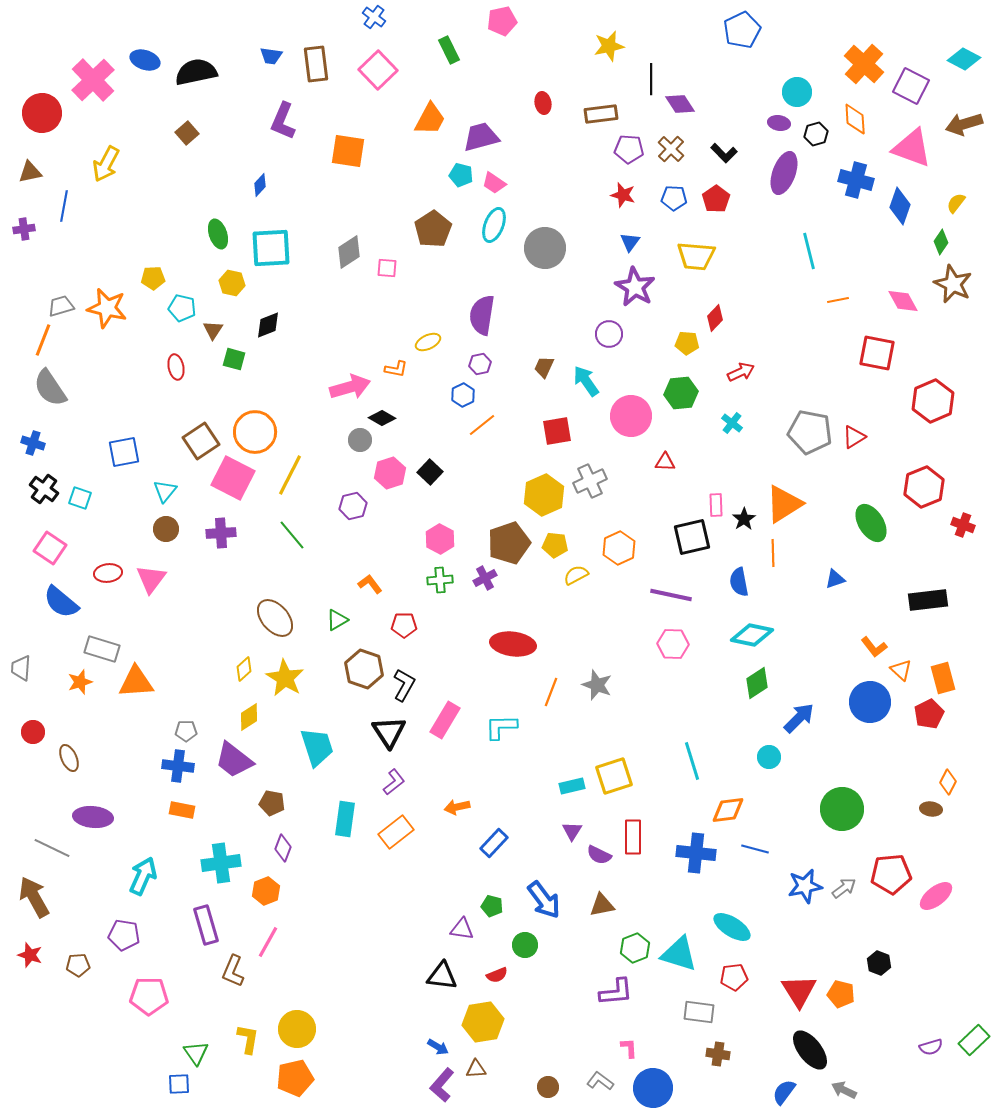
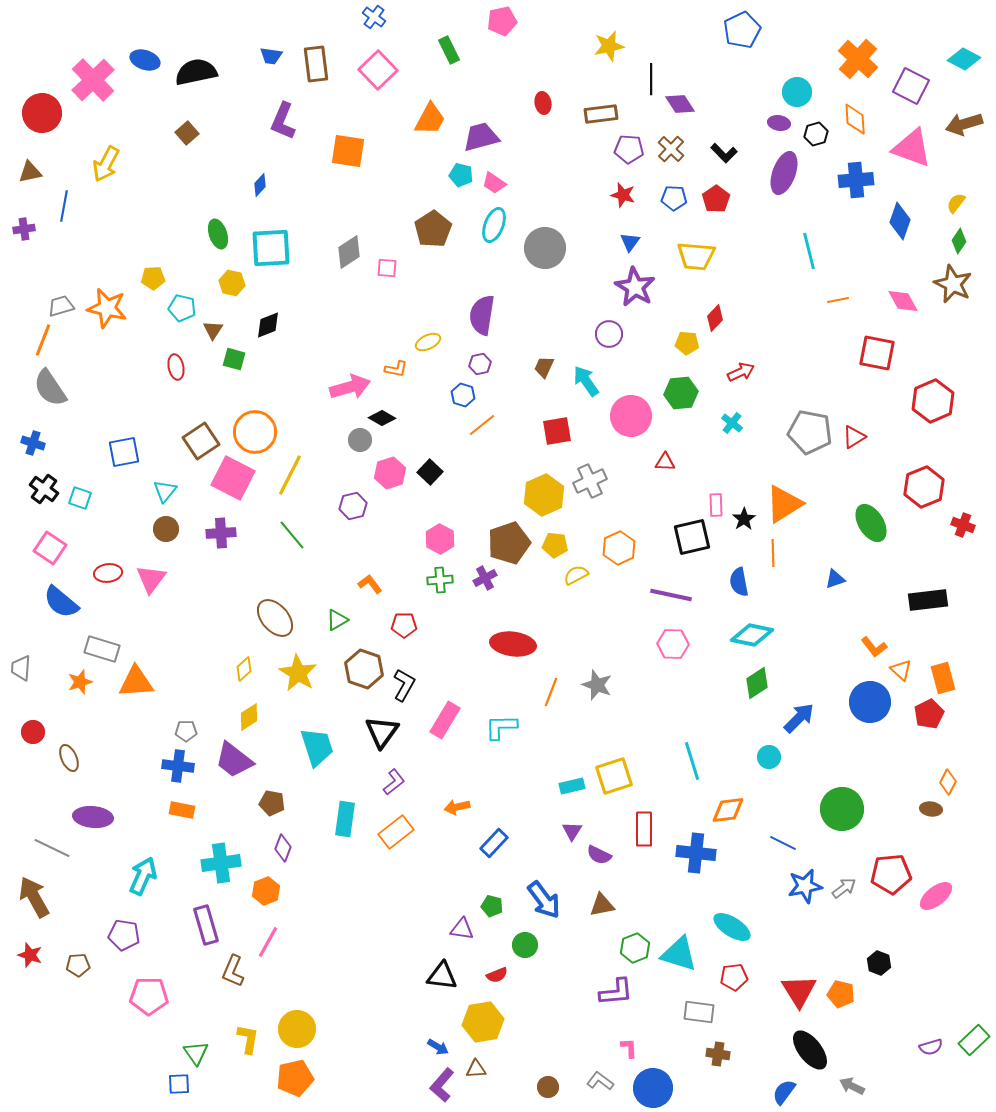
orange cross at (864, 64): moved 6 px left, 5 px up
blue cross at (856, 180): rotated 20 degrees counterclockwise
blue diamond at (900, 206): moved 15 px down
green diamond at (941, 242): moved 18 px right, 1 px up
blue hexagon at (463, 395): rotated 15 degrees counterclockwise
yellow star at (285, 678): moved 13 px right, 5 px up
black triangle at (389, 732): moved 7 px left; rotated 9 degrees clockwise
red rectangle at (633, 837): moved 11 px right, 8 px up
blue line at (755, 849): moved 28 px right, 6 px up; rotated 12 degrees clockwise
gray arrow at (844, 1090): moved 8 px right, 4 px up
